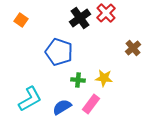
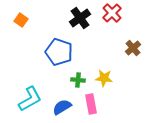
red cross: moved 6 px right
pink rectangle: rotated 48 degrees counterclockwise
